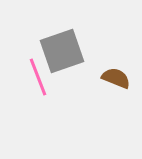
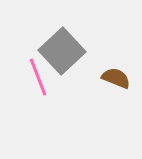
gray square: rotated 24 degrees counterclockwise
